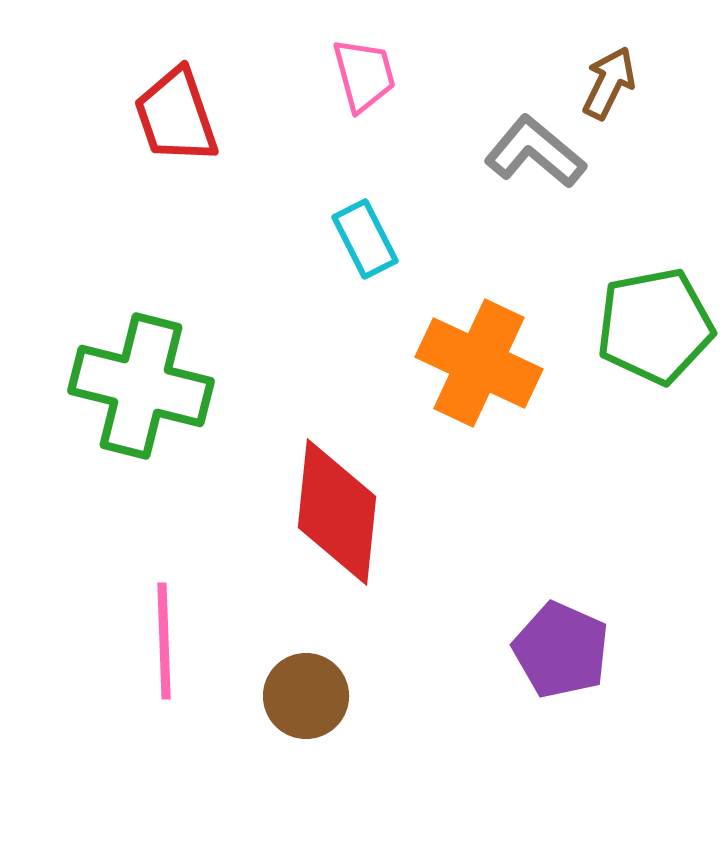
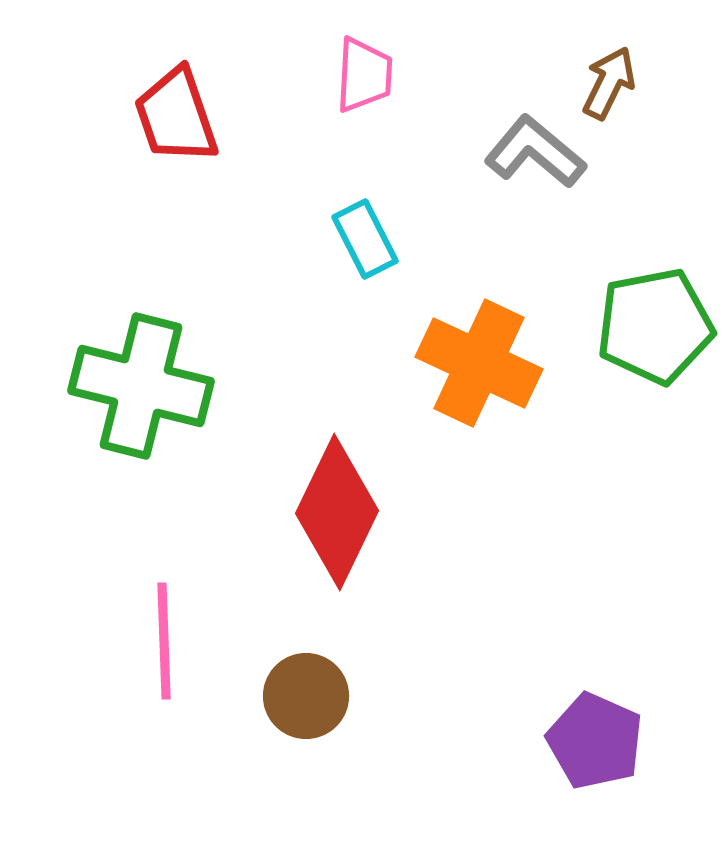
pink trapezoid: rotated 18 degrees clockwise
red diamond: rotated 20 degrees clockwise
purple pentagon: moved 34 px right, 91 px down
